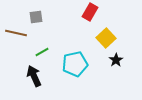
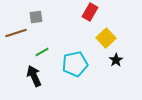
brown line: rotated 30 degrees counterclockwise
